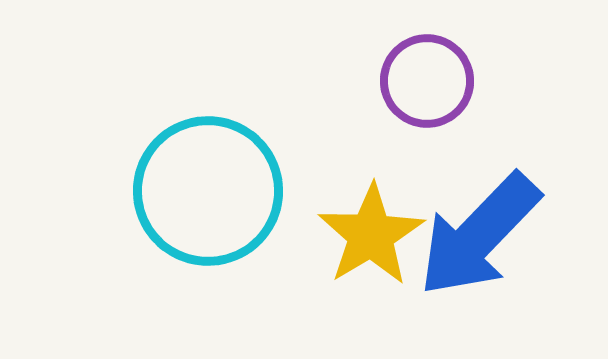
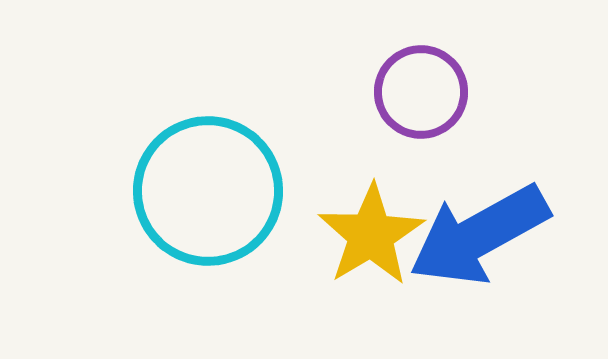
purple circle: moved 6 px left, 11 px down
blue arrow: rotated 17 degrees clockwise
